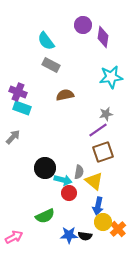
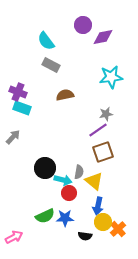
purple diamond: rotated 70 degrees clockwise
blue star: moved 4 px left, 17 px up
